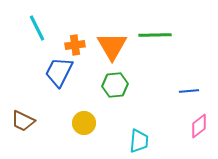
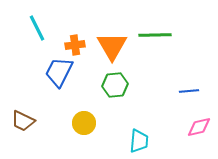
pink diamond: moved 1 px down; rotated 25 degrees clockwise
